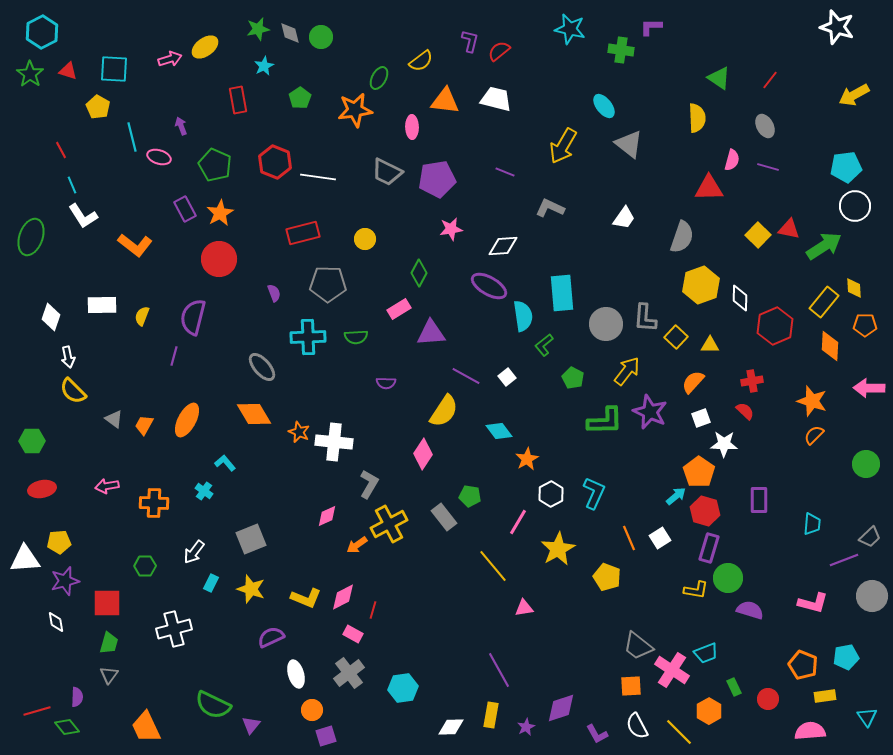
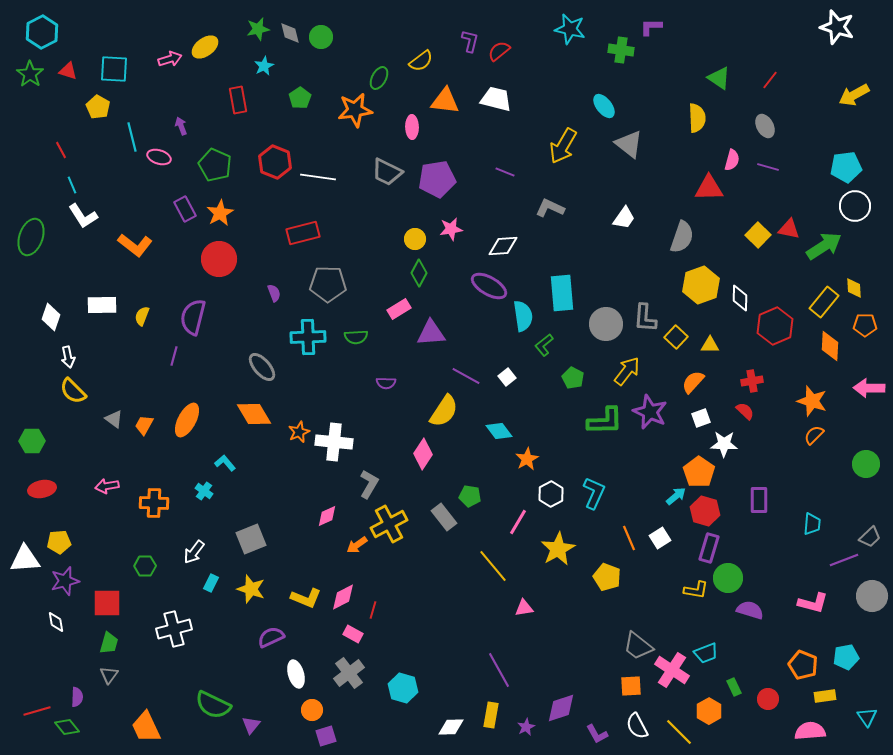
yellow circle at (365, 239): moved 50 px right
orange star at (299, 432): rotated 25 degrees clockwise
cyan hexagon at (403, 688): rotated 24 degrees clockwise
